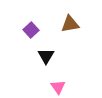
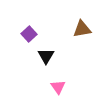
brown triangle: moved 12 px right, 5 px down
purple square: moved 2 px left, 4 px down
